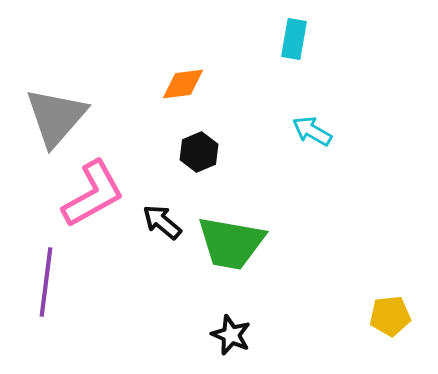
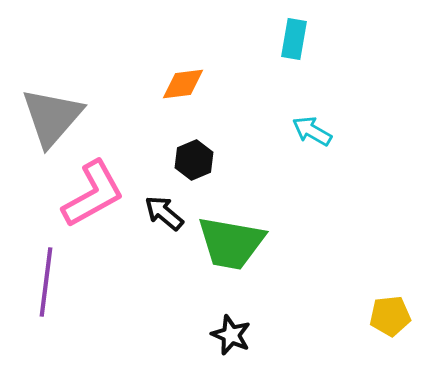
gray triangle: moved 4 px left
black hexagon: moved 5 px left, 8 px down
black arrow: moved 2 px right, 9 px up
